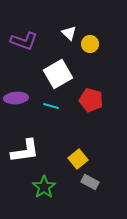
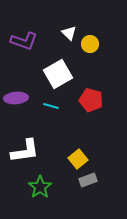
gray rectangle: moved 2 px left, 2 px up; rotated 48 degrees counterclockwise
green star: moved 4 px left
